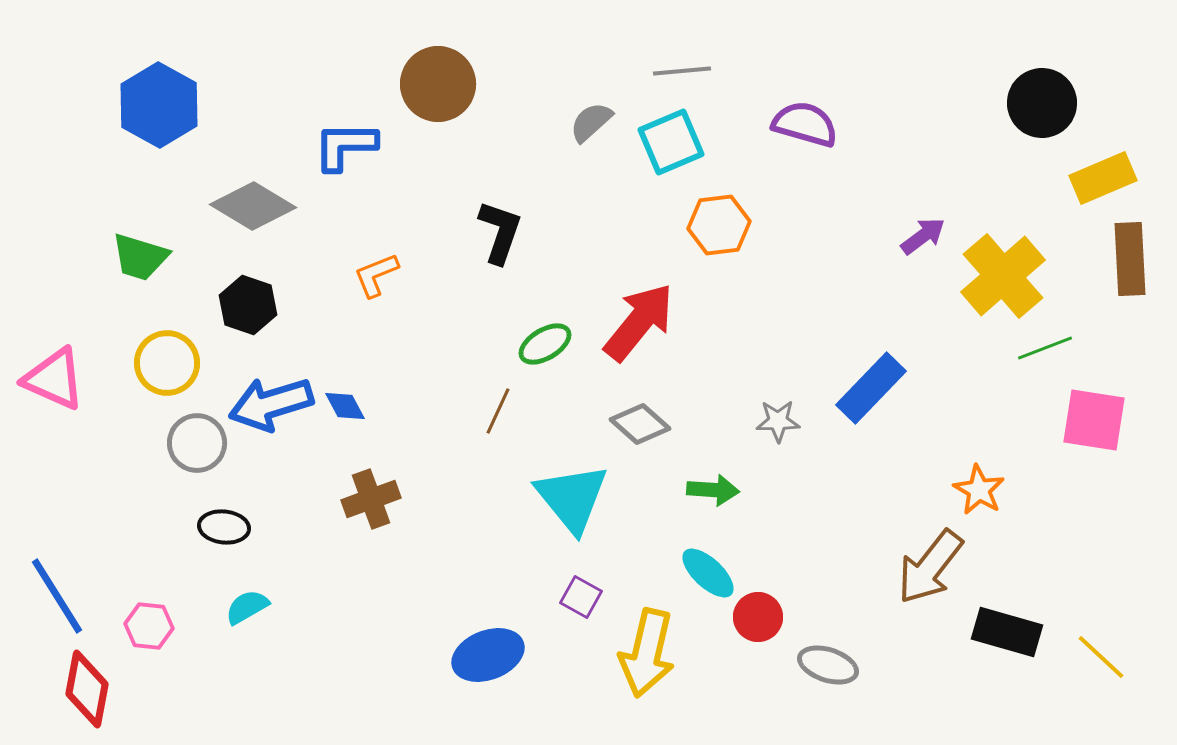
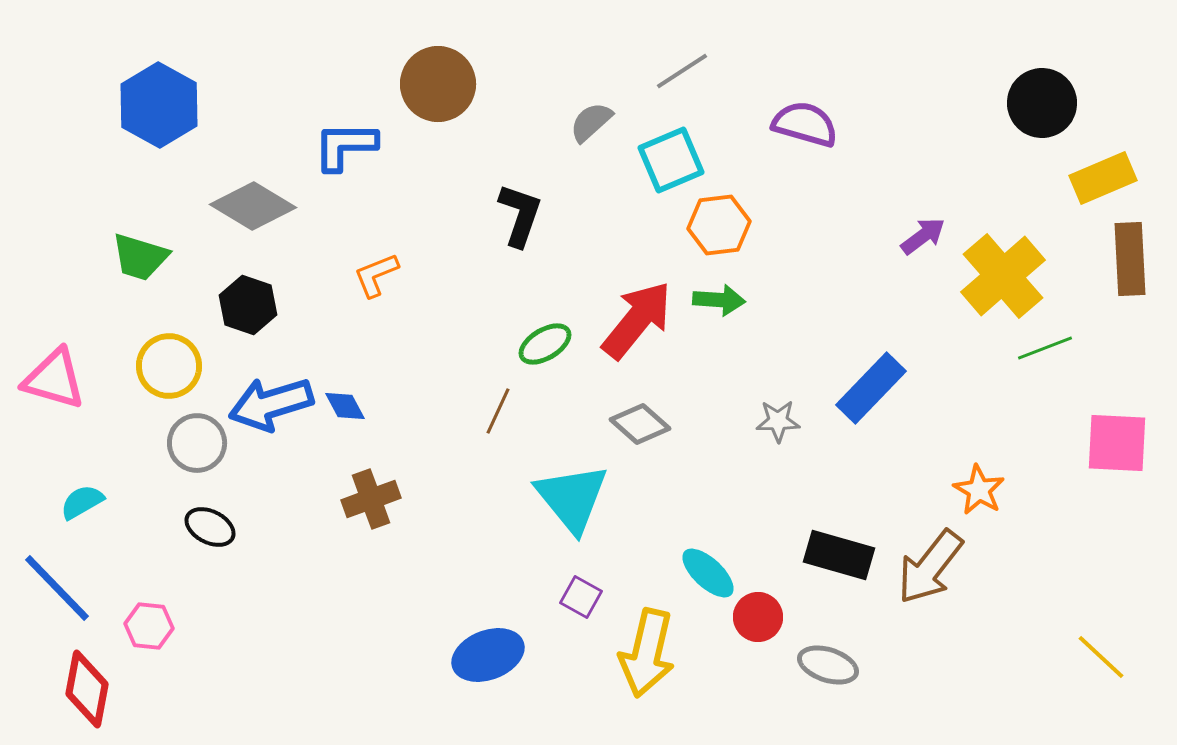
gray line at (682, 71): rotated 28 degrees counterclockwise
cyan square at (671, 142): moved 18 px down
black L-shape at (500, 232): moved 20 px right, 17 px up
red arrow at (639, 322): moved 2 px left, 2 px up
yellow circle at (167, 363): moved 2 px right, 3 px down
pink triangle at (54, 379): rotated 8 degrees counterclockwise
pink square at (1094, 420): moved 23 px right, 23 px down; rotated 6 degrees counterclockwise
green arrow at (713, 490): moved 6 px right, 190 px up
black ellipse at (224, 527): moved 14 px left; rotated 21 degrees clockwise
blue line at (57, 596): moved 8 px up; rotated 12 degrees counterclockwise
cyan semicircle at (247, 607): moved 165 px left, 105 px up
black rectangle at (1007, 632): moved 168 px left, 77 px up
